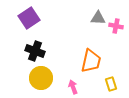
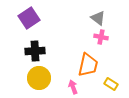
gray triangle: rotated 35 degrees clockwise
pink cross: moved 15 px left, 11 px down
black cross: rotated 24 degrees counterclockwise
orange trapezoid: moved 3 px left, 4 px down
yellow circle: moved 2 px left
yellow rectangle: rotated 40 degrees counterclockwise
